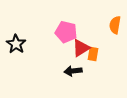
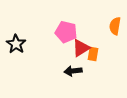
orange semicircle: moved 1 px down
